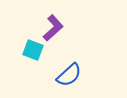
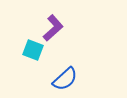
blue semicircle: moved 4 px left, 4 px down
